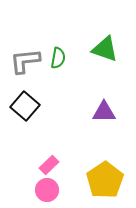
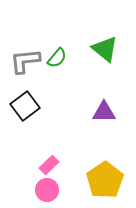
green triangle: rotated 20 degrees clockwise
green semicircle: moved 1 px left; rotated 30 degrees clockwise
black square: rotated 12 degrees clockwise
